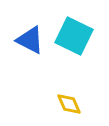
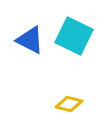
yellow diamond: rotated 52 degrees counterclockwise
